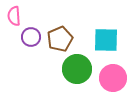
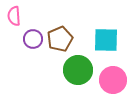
purple circle: moved 2 px right, 2 px down
green circle: moved 1 px right, 1 px down
pink circle: moved 2 px down
